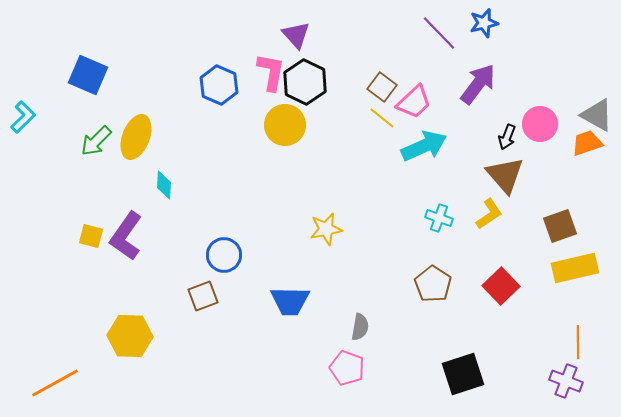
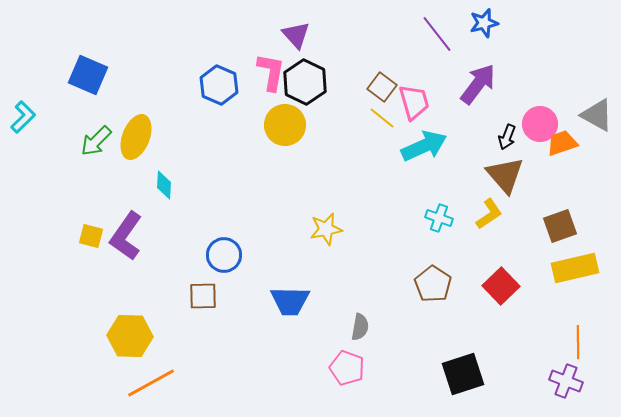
purple line at (439, 33): moved 2 px left, 1 px down; rotated 6 degrees clockwise
pink trapezoid at (414, 102): rotated 63 degrees counterclockwise
orange trapezoid at (587, 143): moved 25 px left
brown square at (203, 296): rotated 20 degrees clockwise
orange line at (55, 383): moved 96 px right
